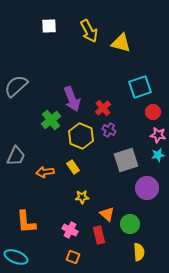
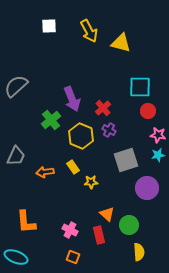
cyan square: rotated 20 degrees clockwise
red circle: moved 5 px left, 1 px up
yellow star: moved 9 px right, 15 px up
green circle: moved 1 px left, 1 px down
